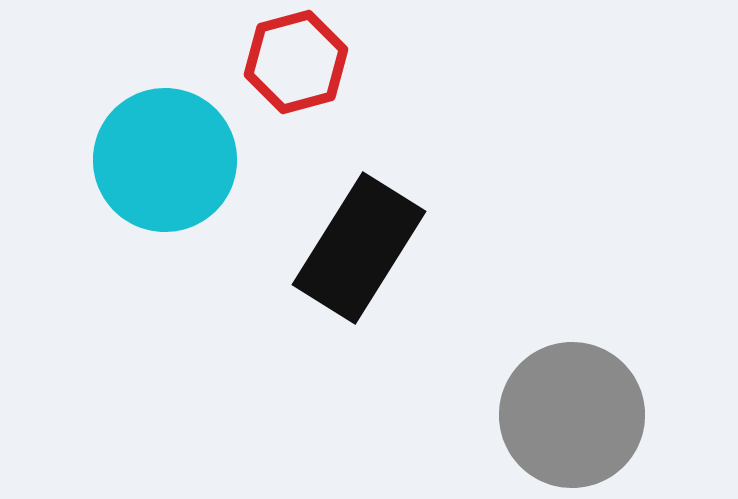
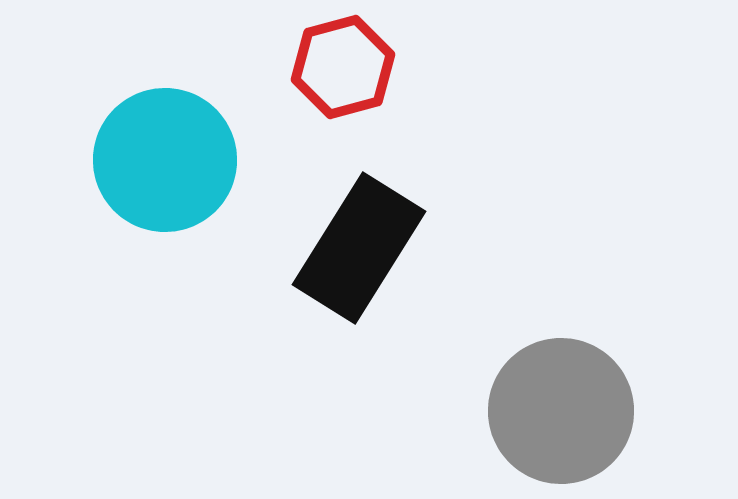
red hexagon: moved 47 px right, 5 px down
gray circle: moved 11 px left, 4 px up
